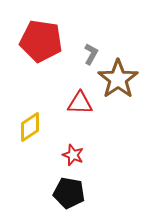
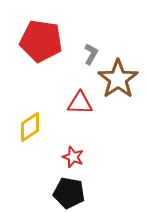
red star: moved 2 px down
